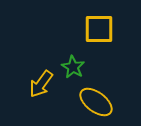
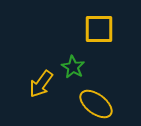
yellow ellipse: moved 2 px down
